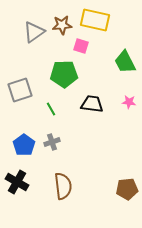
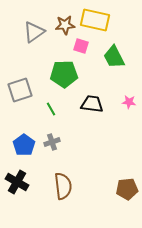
brown star: moved 3 px right
green trapezoid: moved 11 px left, 5 px up
